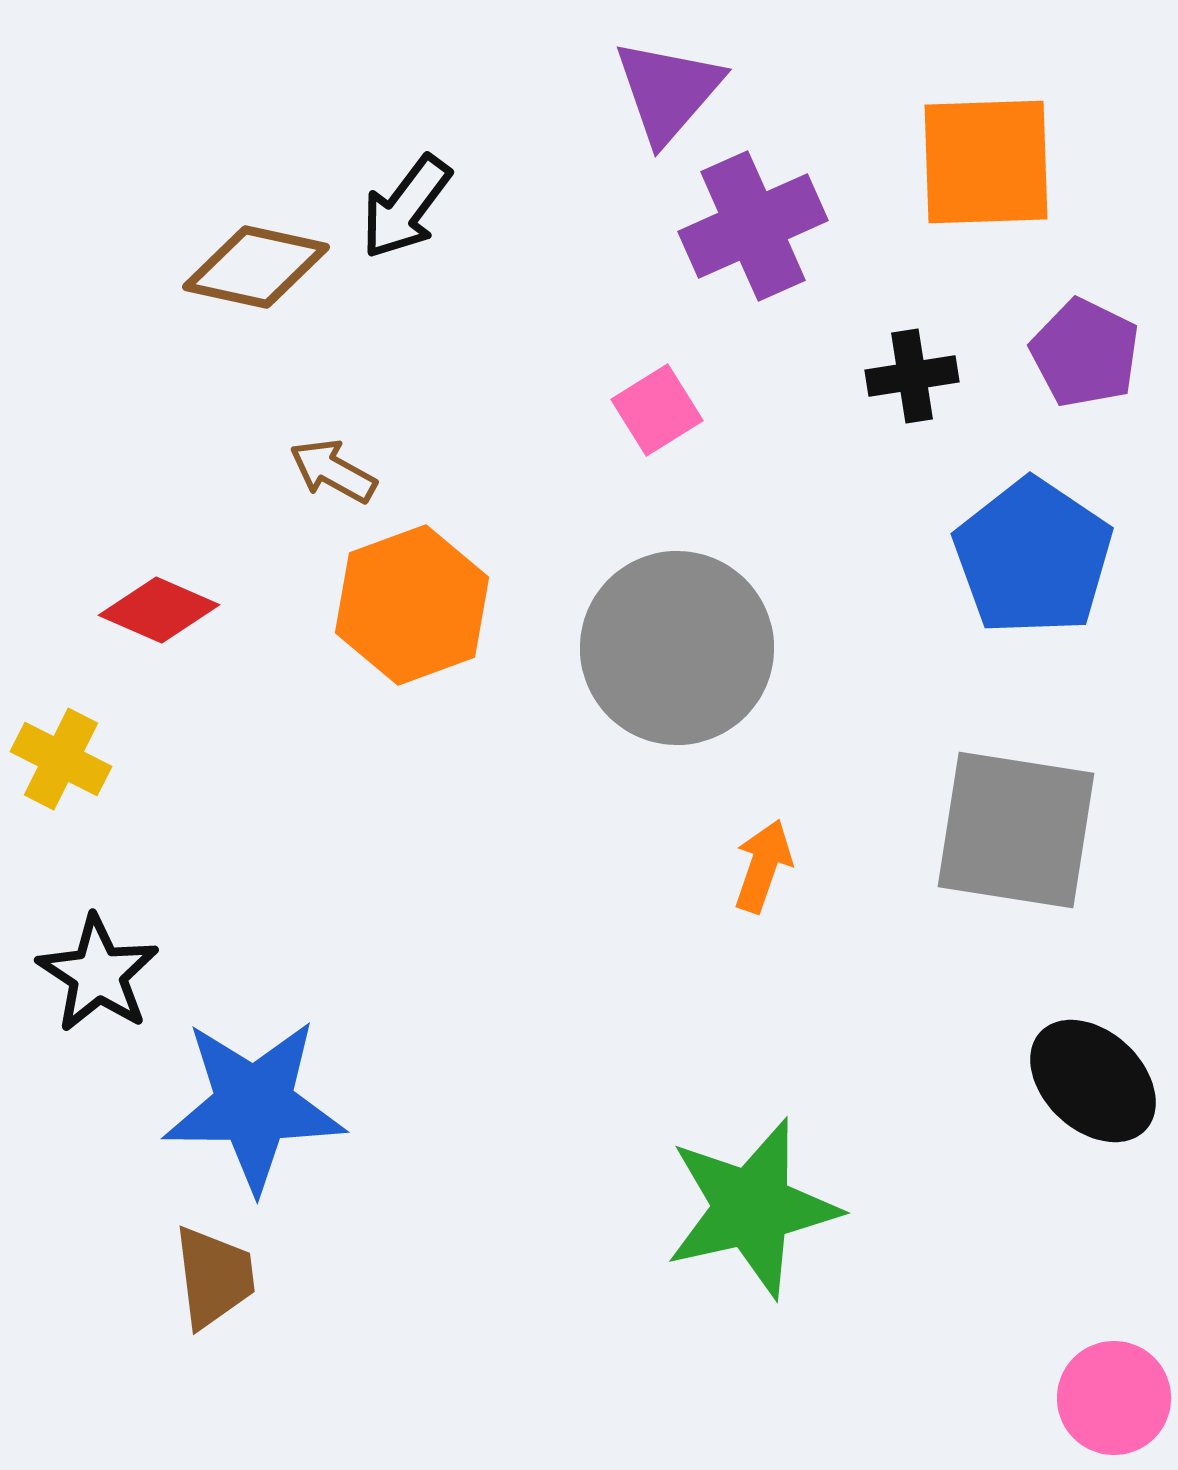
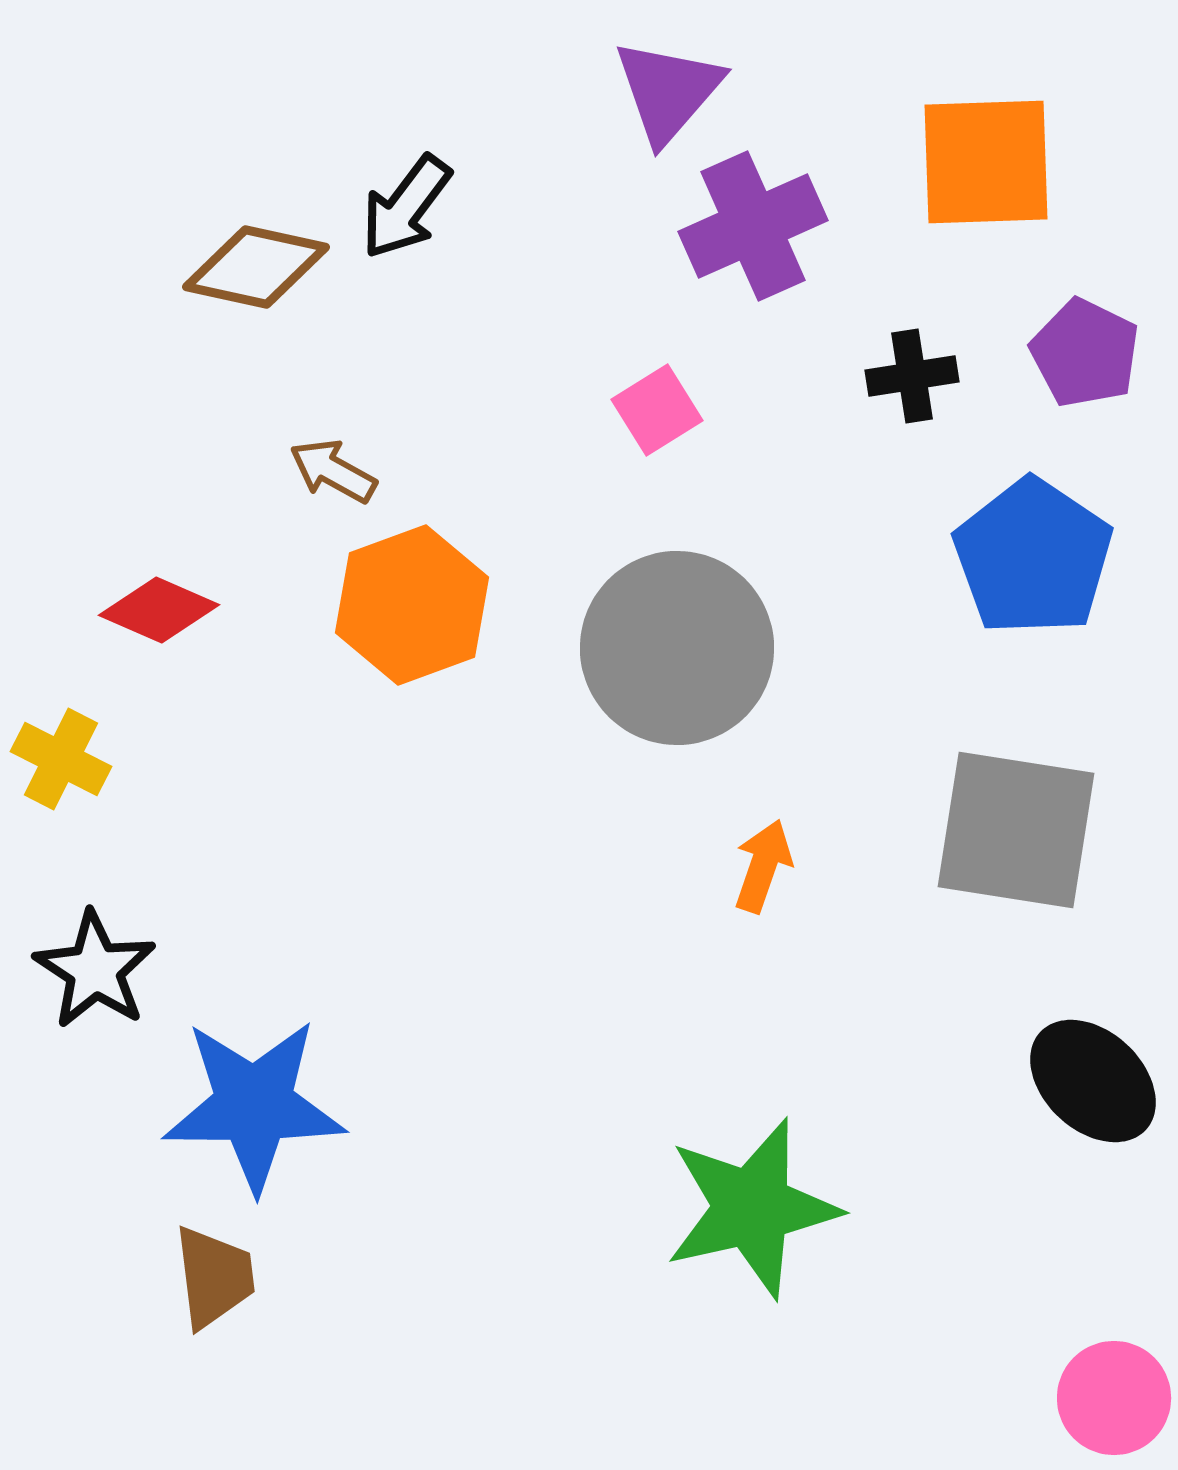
black star: moved 3 px left, 4 px up
